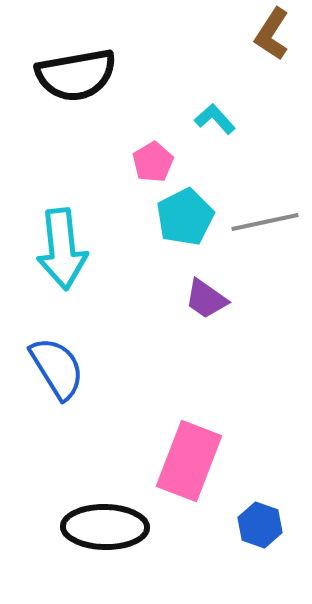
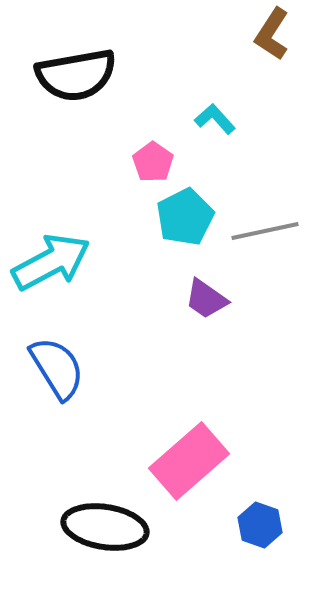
pink pentagon: rotated 6 degrees counterclockwise
gray line: moved 9 px down
cyan arrow: moved 11 px left, 13 px down; rotated 112 degrees counterclockwise
pink rectangle: rotated 28 degrees clockwise
black ellipse: rotated 8 degrees clockwise
